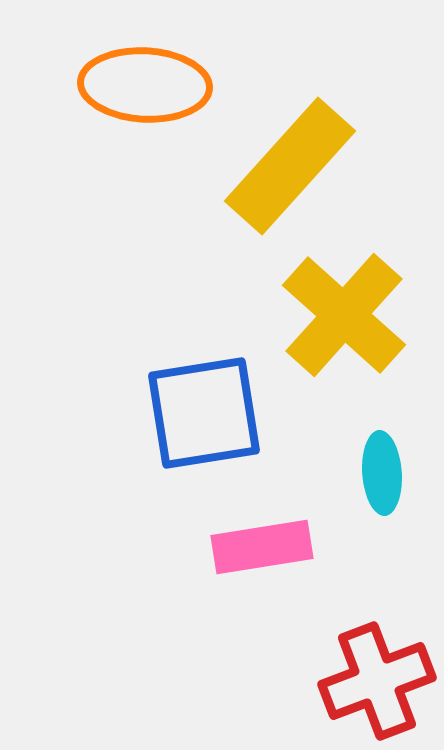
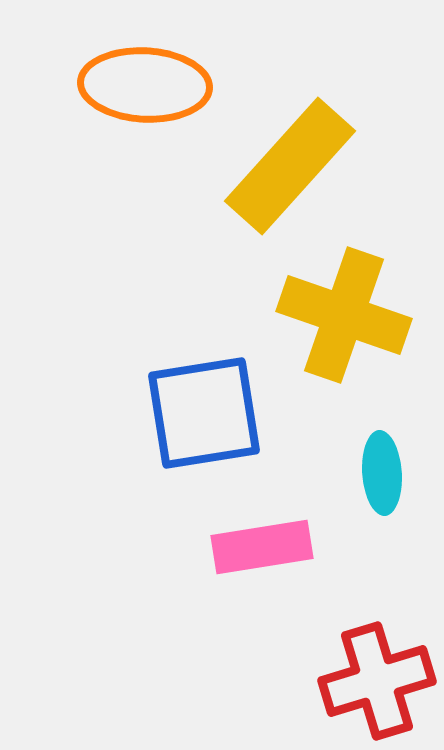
yellow cross: rotated 23 degrees counterclockwise
red cross: rotated 4 degrees clockwise
